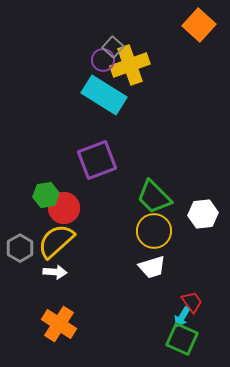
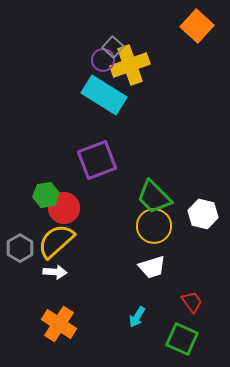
orange square: moved 2 px left, 1 px down
white hexagon: rotated 20 degrees clockwise
yellow circle: moved 5 px up
cyan arrow: moved 45 px left
